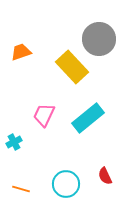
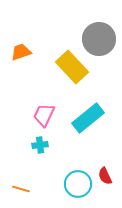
cyan cross: moved 26 px right, 3 px down; rotated 21 degrees clockwise
cyan circle: moved 12 px right
